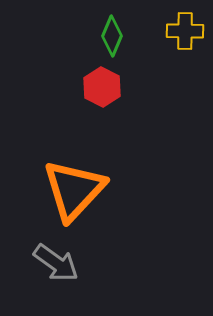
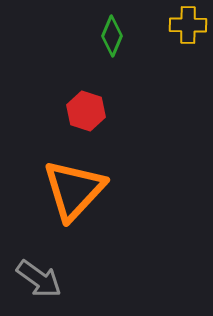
yellow cross: moved 3 px right, 6 px up
red hexagon: moved 16 px left, 24 px down; rotated 9 degrees counterclockwise
gray arrow: moved 17 px left, 16 px down
